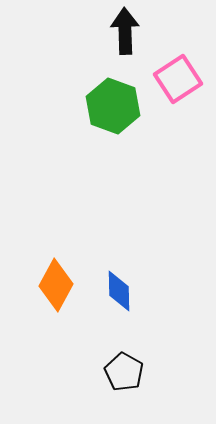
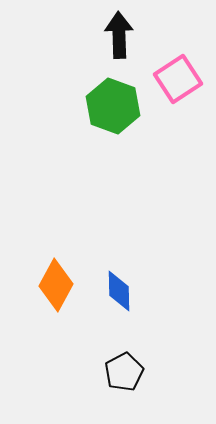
black arrow: moved 6 px left, 4 px down
black pentagon: rotated 15 degrees clockwise
